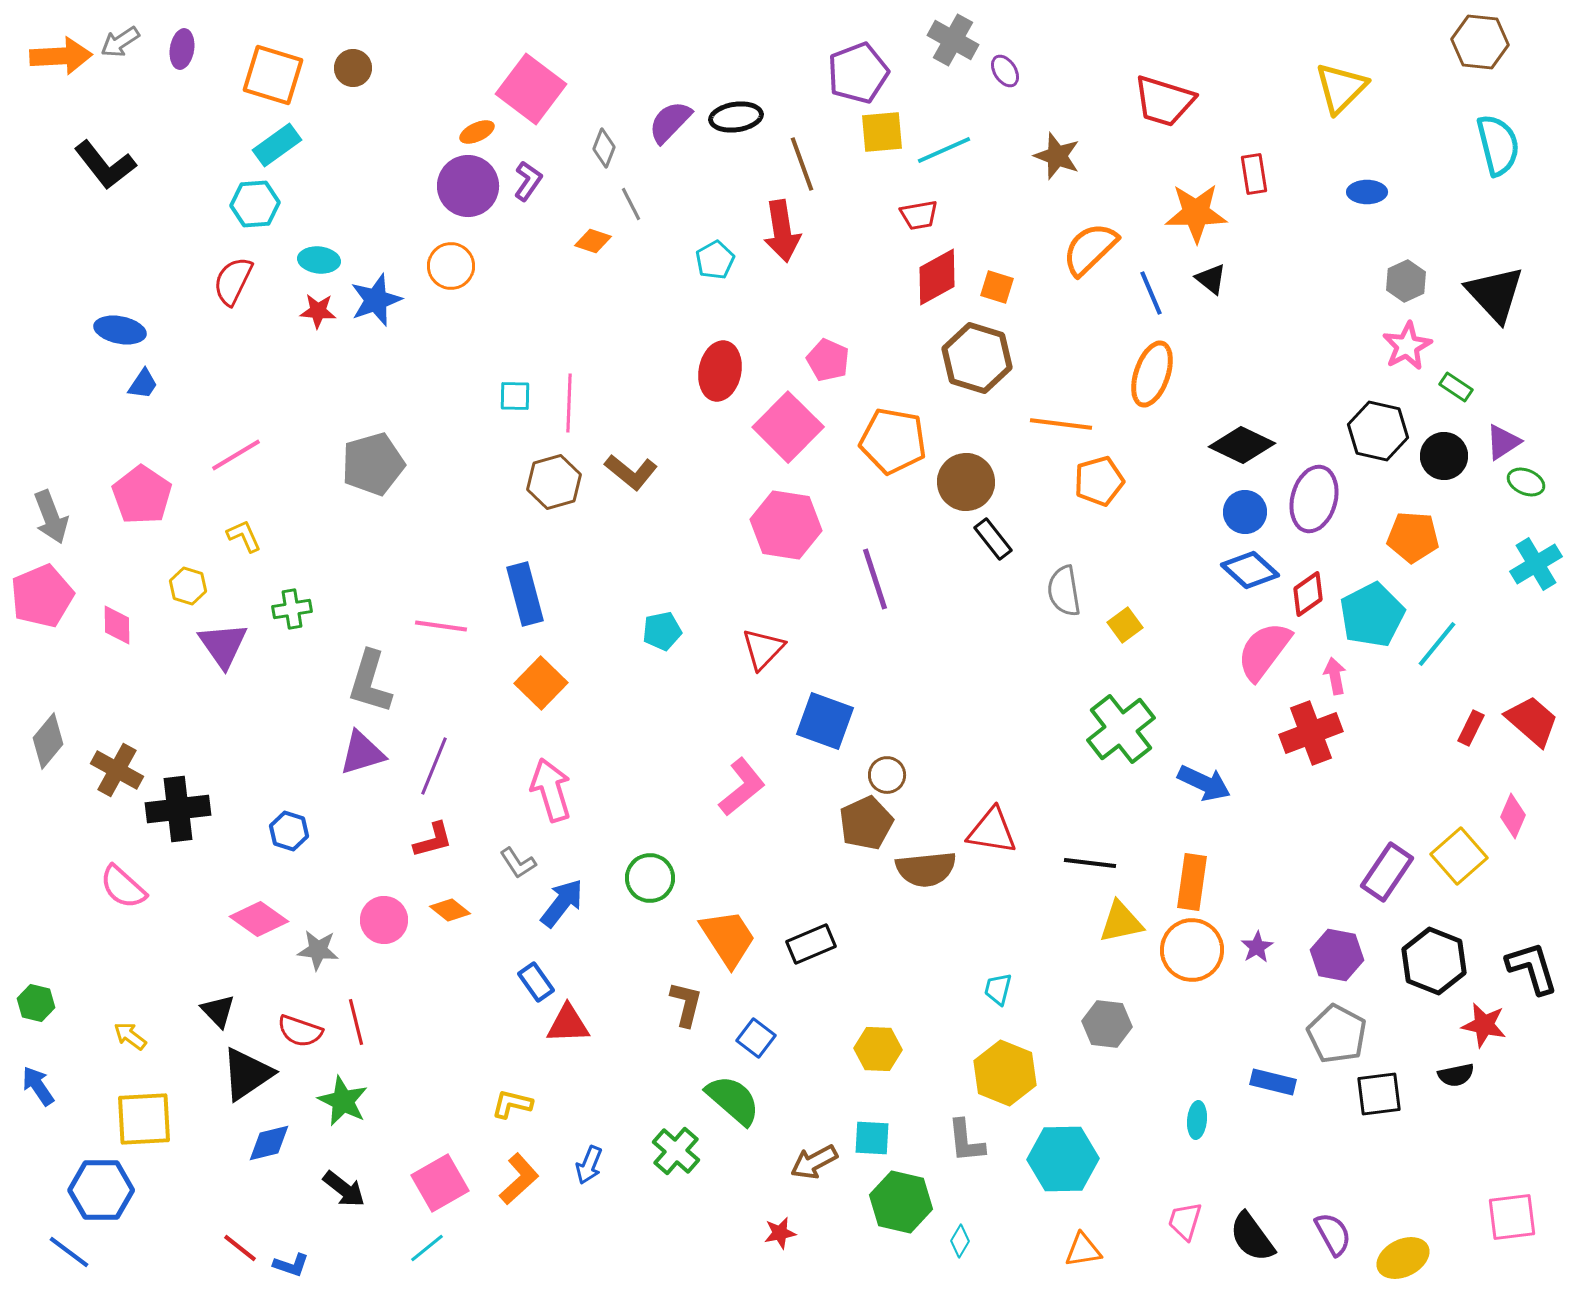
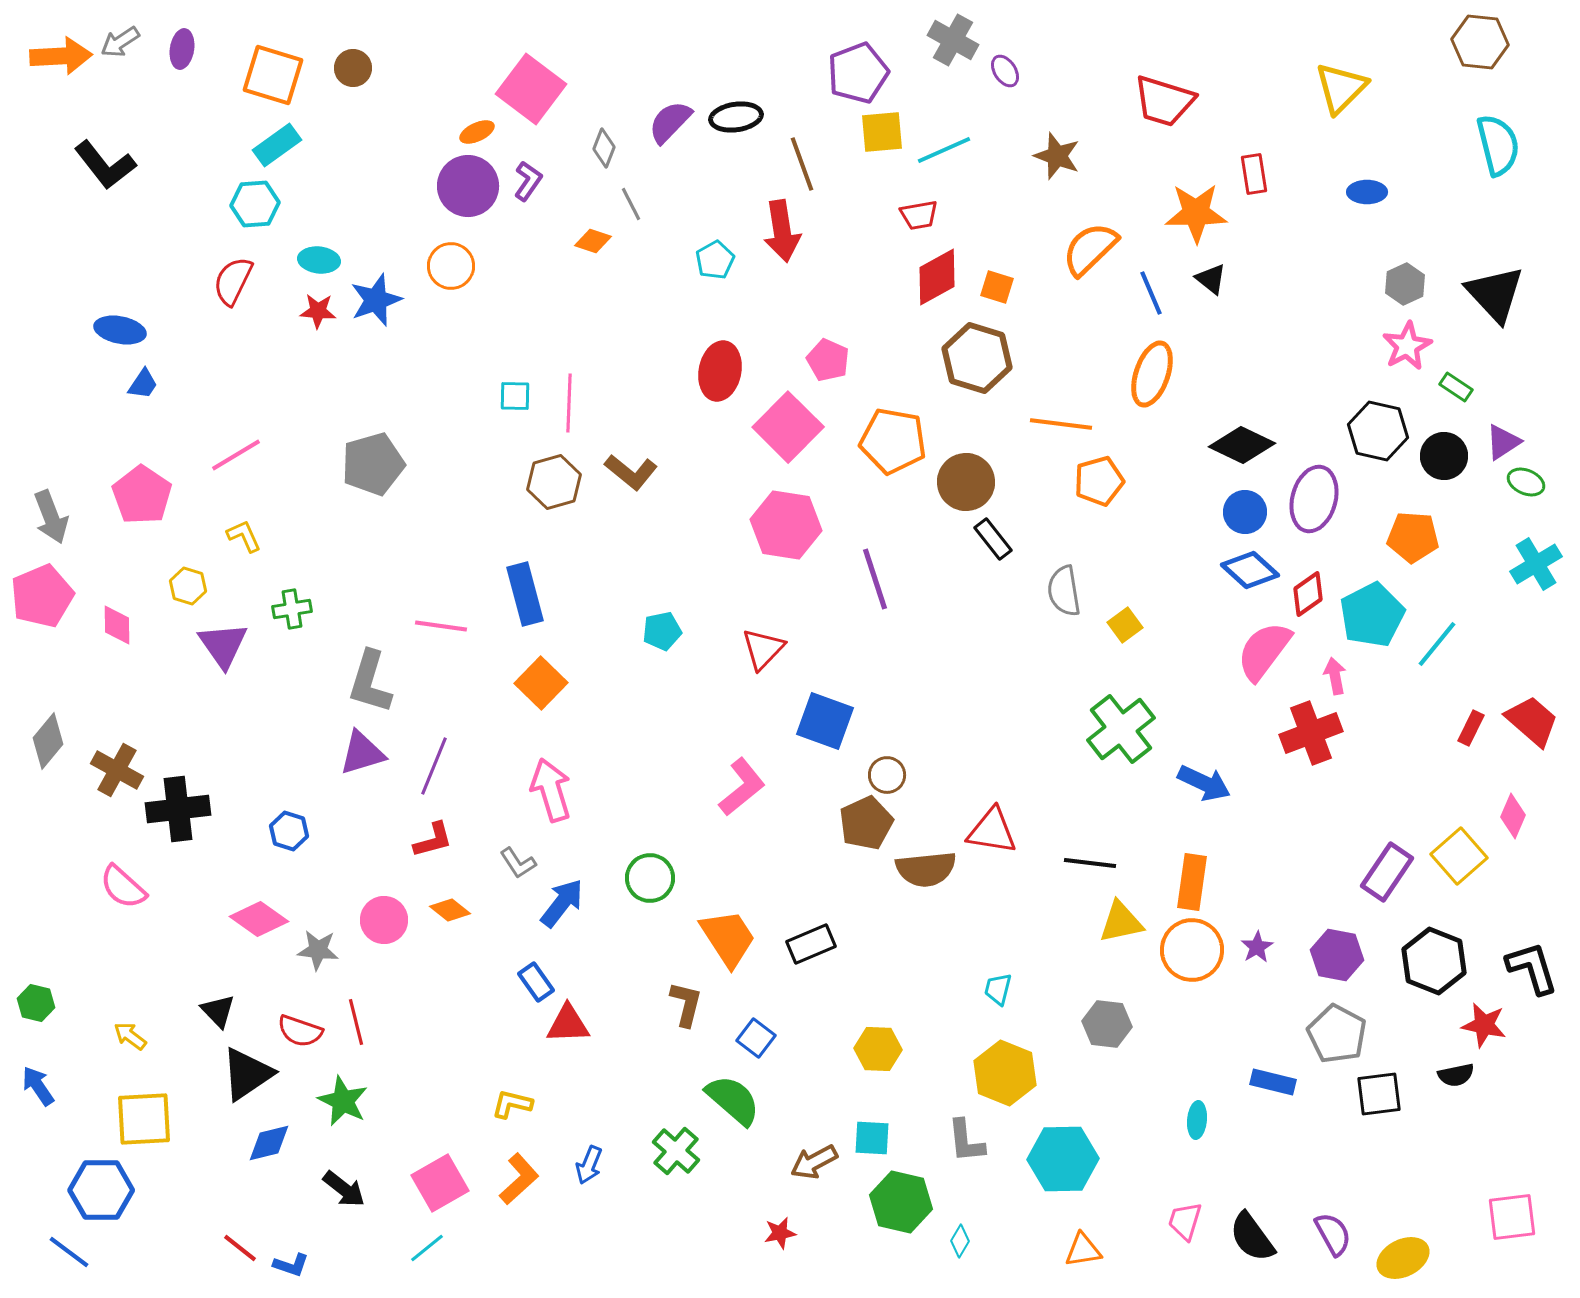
gray hexagon at (1406, 281): moved 1 px left, 3 px down
